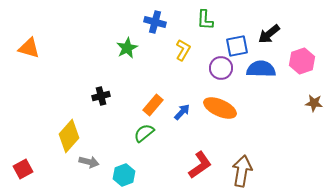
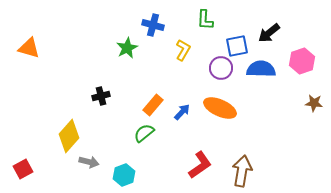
blue cross: moved 2 px left, 3 px down
black arrow: moved 1 px up
